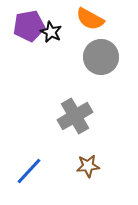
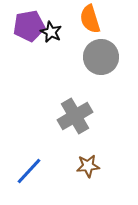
orange semicircle: rotated 44 degrees clockwise
